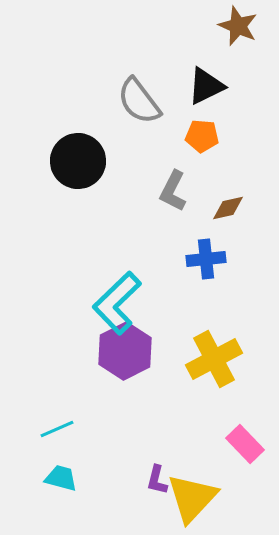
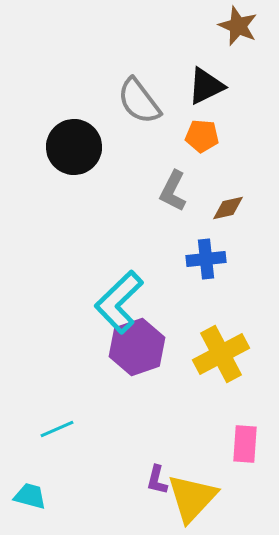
black circle: moved 4 px left, 14 px up
cyan L-shape: moved 2 px right, 1 px up
purple hexagon: moved 12 px right, 4 px up; rotated 8 degrees clockwise
yellow cross: moved 7 px right, 5 px up
pink rectangle: rotated 48 degrees clockwise
cyan trapezoid: moved 31 px left, 18 px down
